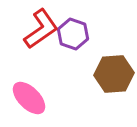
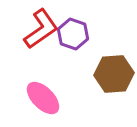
pink ellipse: moved 14 px right
